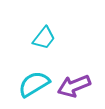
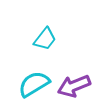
cyan trapezoid: moved 1 px right, 1 px down
